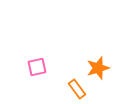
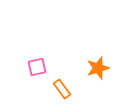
orange rectangle: moved 15 px left
